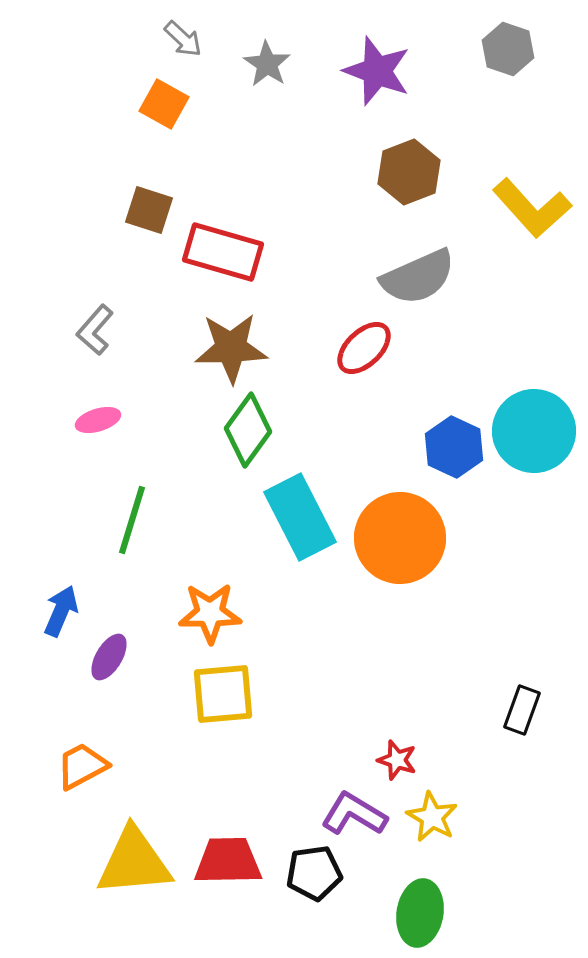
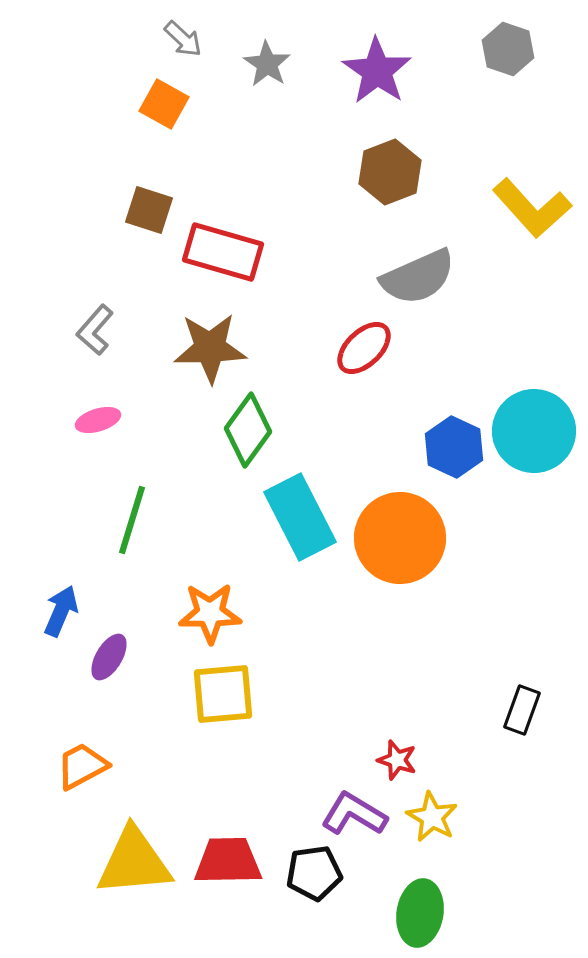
purple star: rotated 14 degrees clockwise
brown hexagon: moved 19 px left
brown star: moved 21 px left
